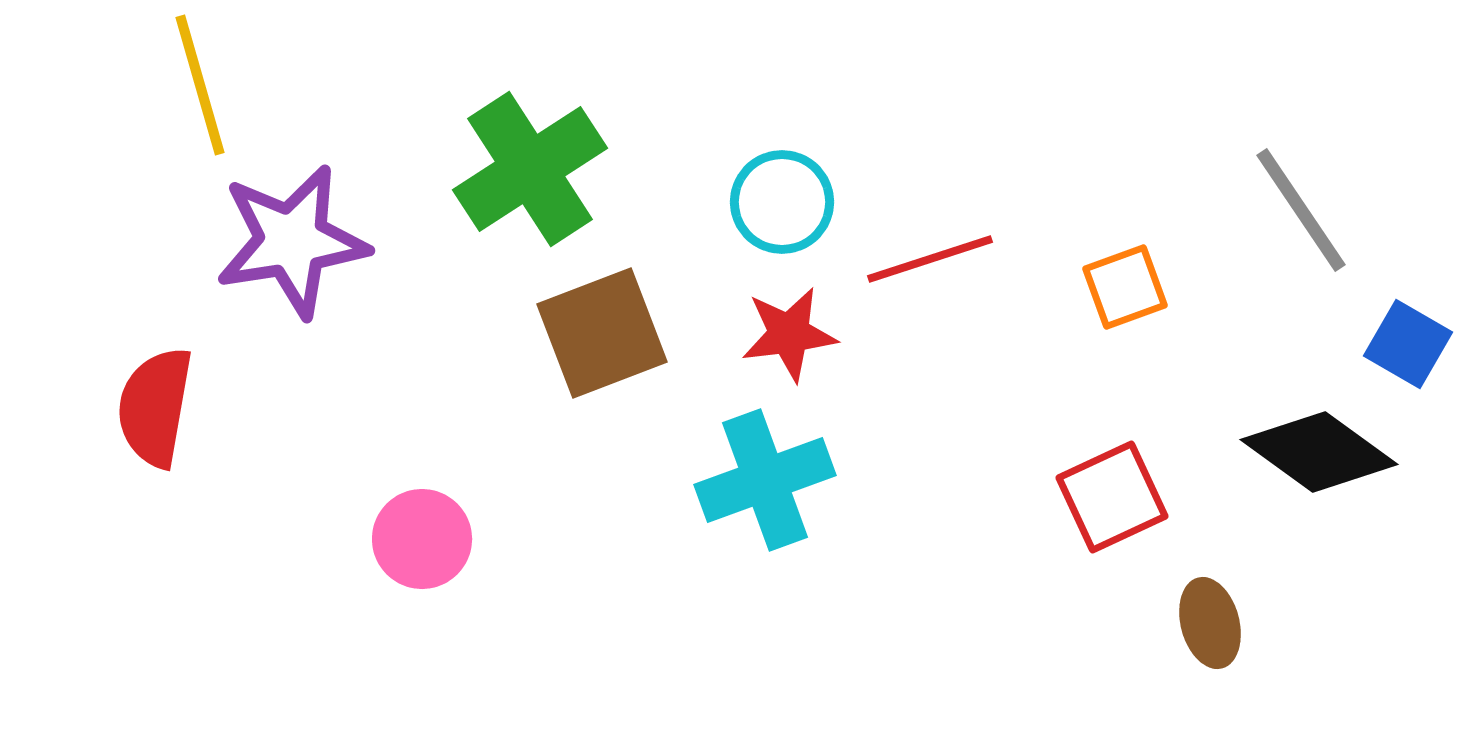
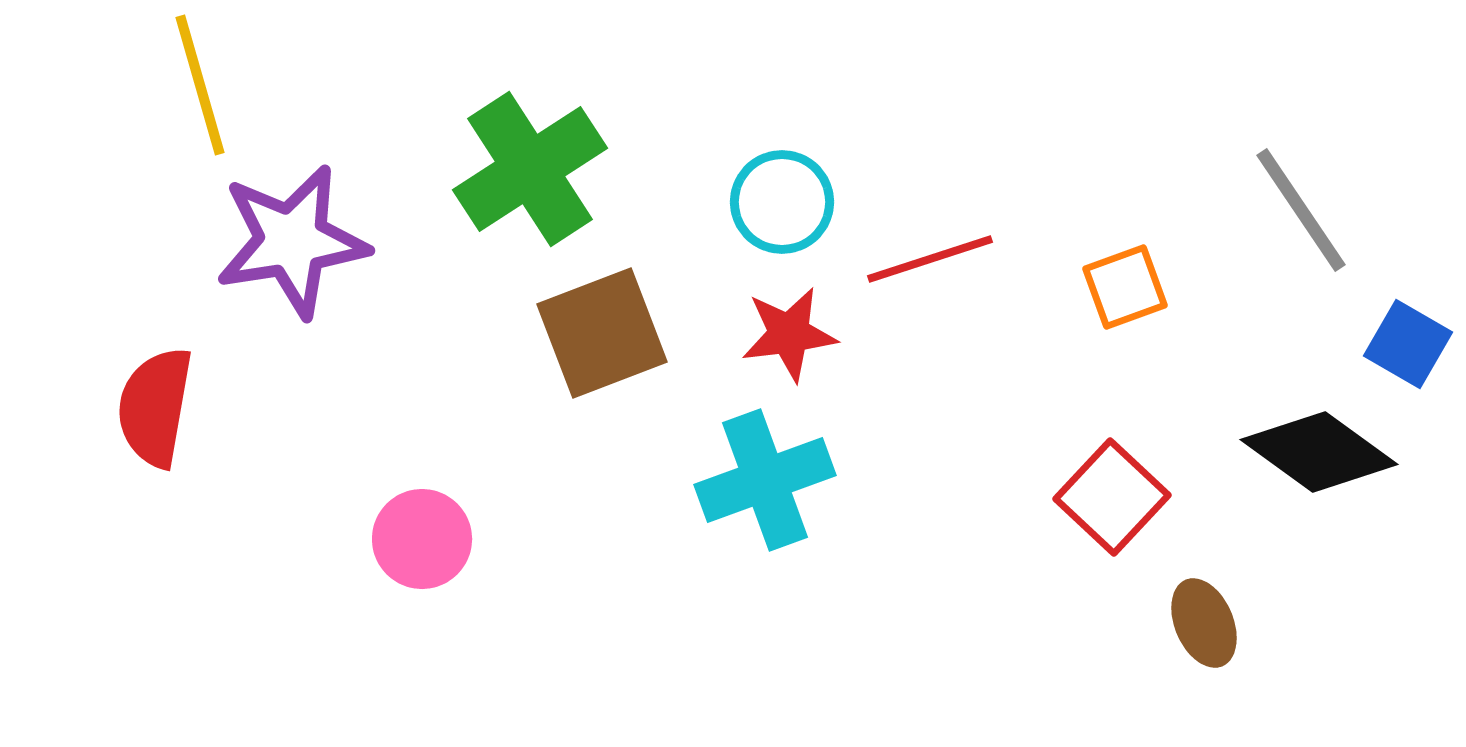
red square: rotated 22 degrees counterclockwise
brown ellipse: moved 6 px left; rotated 8 degrees counterclockwise
